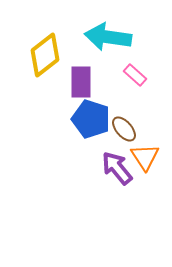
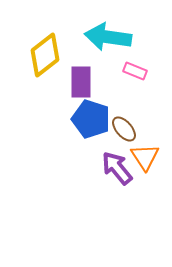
pink rectangle: moved 4 px up; rotated 20 degrees counterclockwise
